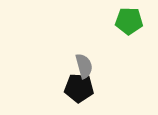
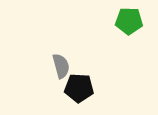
gray semicircle: moved 23 px left
